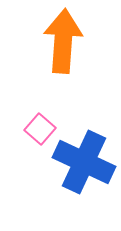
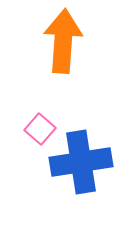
blue cross: moved 3 px left; rotated 34 degrees counterclockwise
